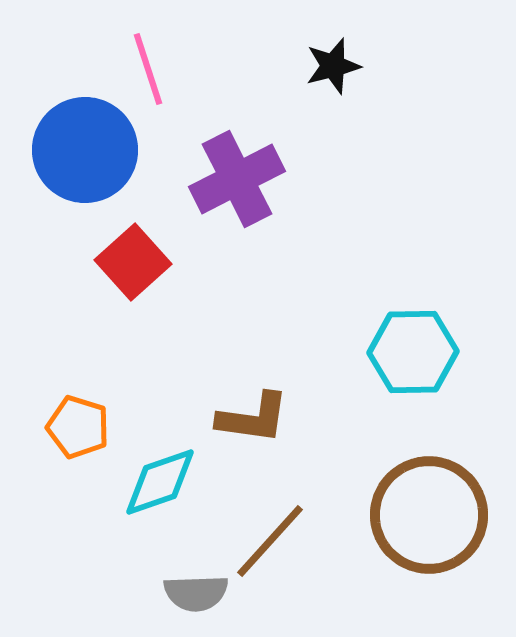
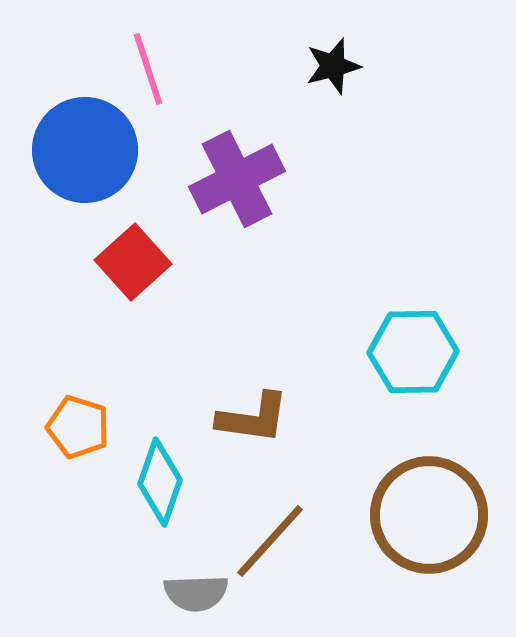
cyan diamond: rotated 52 degrees counterclockwise
